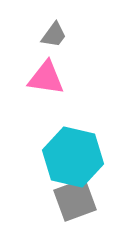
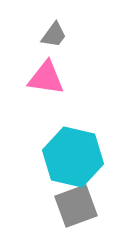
gray square: moved 1 px right, 6 px down
